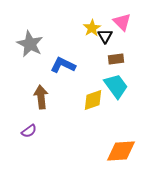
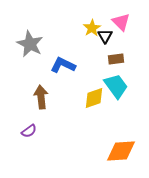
pink triangle: moved 1 px left
yellow diamond: moved 1 px right, 2 px up
